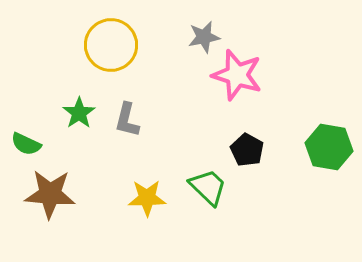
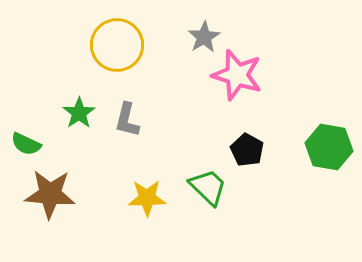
gray star: rotated 20 degrees counterclockwise
yellow circle: moved 6 px right
